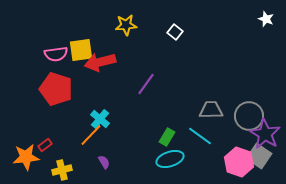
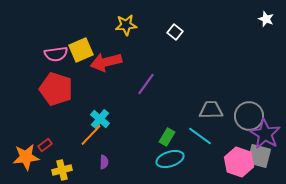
yellow square: rotated 15 degrees counterclockwise
red arrow: moved 6 px right
gray square: rotated 20 degrees counterclockwise
purple semicircle: rotated 32 degrees clockwise
